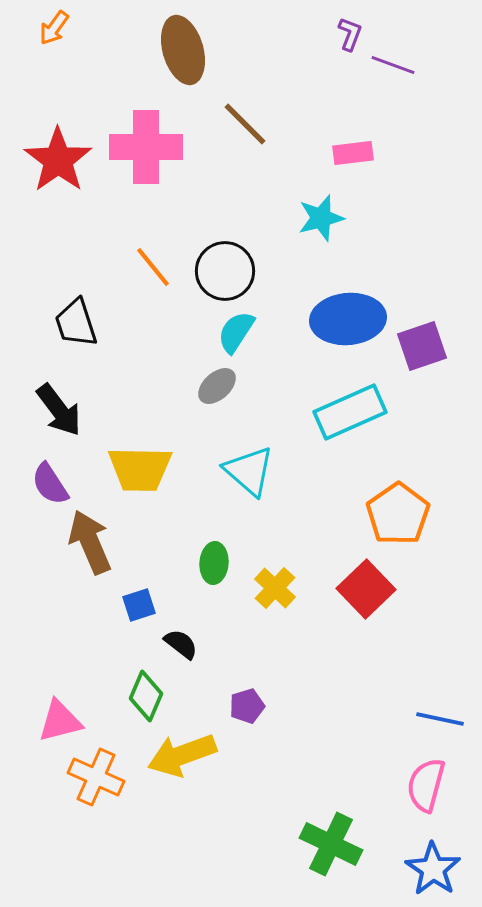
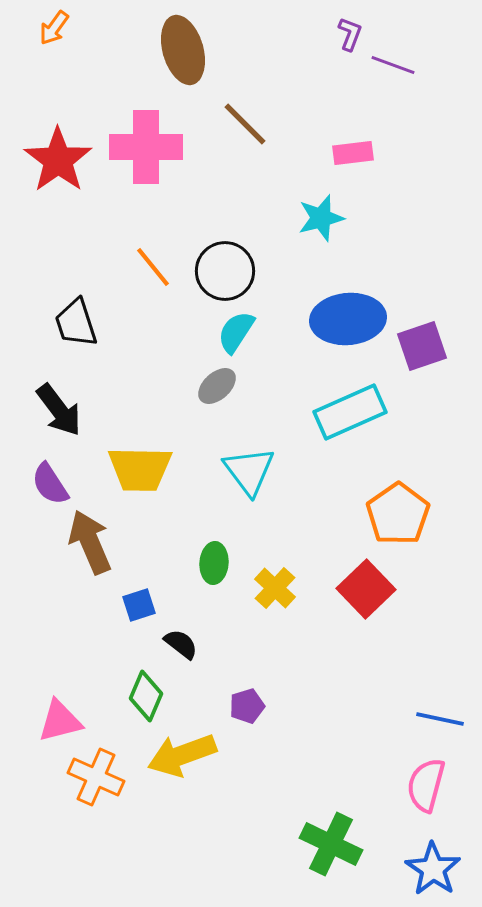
cyan triangle: rotated 12 degrees clockwise
